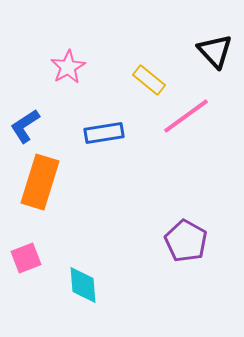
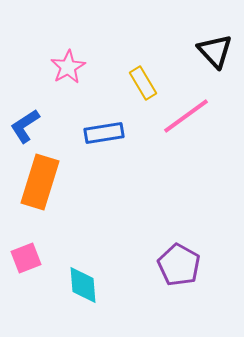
yellow rectangle: moved 6 px left, 3 px down; rotated 20 degrees clockwise
purple pentagon: moved 7 px left, 24 px down
